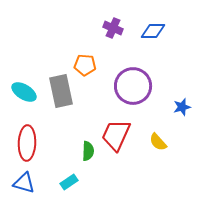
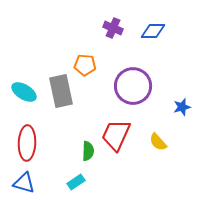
cyan rectangle: moved 7 px right
